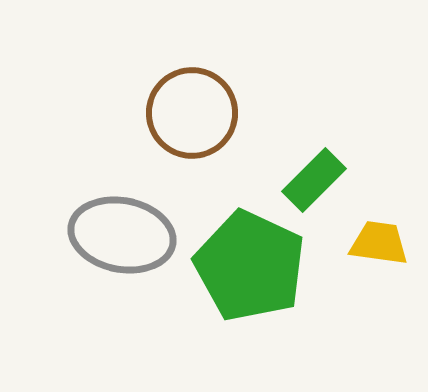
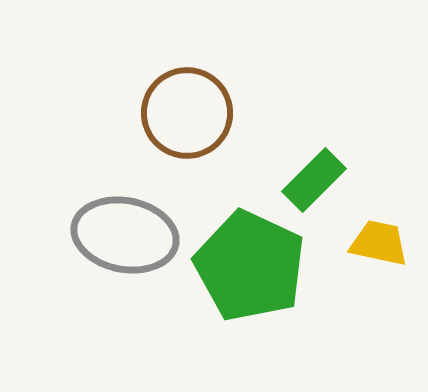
brown circle: moved 5 px left
gray ellipse: moved 3 px right
yellow trapezoid: rotated 4 degrees clockwise
